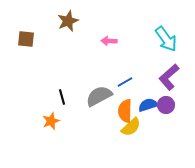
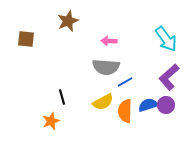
gray semicircle: moved 7 px right, 29 px up; rotated 148 degrees counterclockwise
yellow semicircle: moved 28 px left, 25 px up; rotated 15 degrees clockwise
